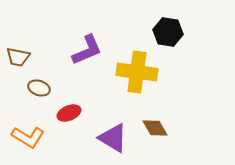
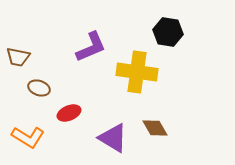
purple L-shape: moved 4 px right, 3 px up
